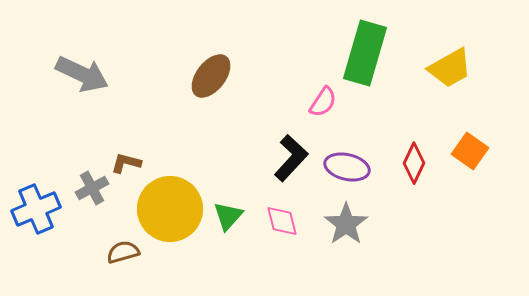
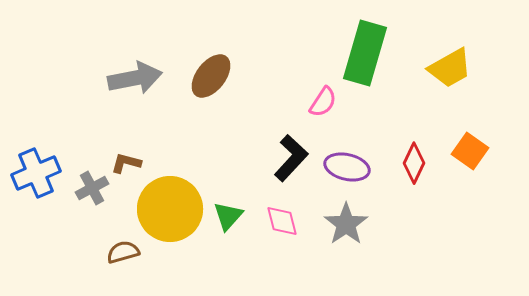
gray arrow: moved 53 px right, 4 px down; rotated 36 degrees counterclockwise
blue cross: moved 36 px up
